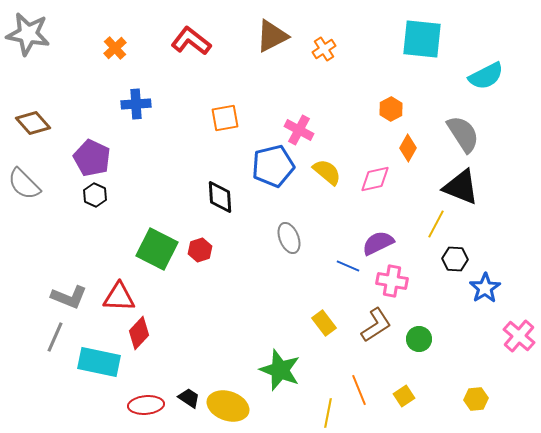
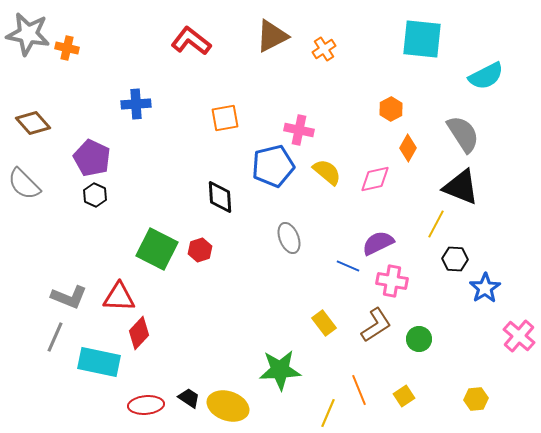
orange cross at (115, 48): moved 48 px left; rotated 35 degrees counterclockwise
pink cross at (299, 130): rotated 16 degrees counterclockwise
green star at (280, 370): rotated 24 degrees counterclockwise
yellow line at (328, 413): rotated 12 degrees clockwise
